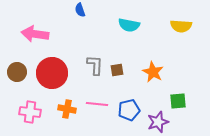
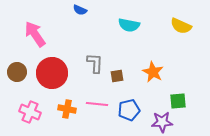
blue semicircle: rotated 48 degrees counterclockwise
yellow semicircle: rotated 20 degrees clockwise
pink arrow: rotated 48 degrees clockwise
gray L-shape: moved 2 px up
brown square: moved 6 px down
pink cross: rotated 15 degrees clockwise
purple star: moved 4 px right; rotated 15 degrees clockwise
